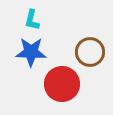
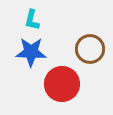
brown circle: moved 3 px up
